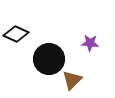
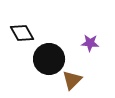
black diamond: moved 6 px right, 1 px up; rotated 35 degrees clockwise
